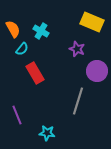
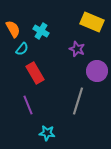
purple line: moved 11 px right, 10 px up
